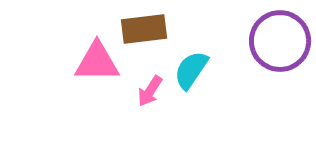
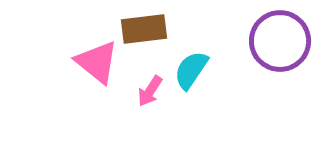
pink triangle: rotated 39 degrees clockwise
